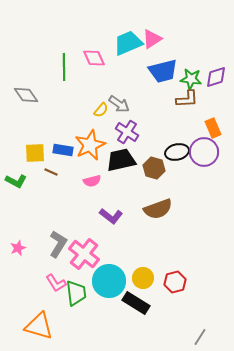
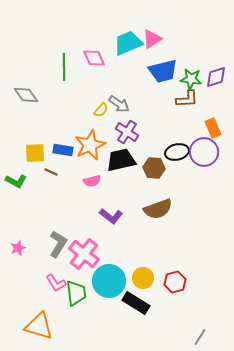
brown hexagon: rotated 10 degrees counterclockwise
